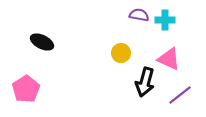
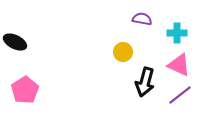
purple semicircle: moved 3 px right, 4 px down
cyan cross: moved 12 px right, 13 px down
black ellipse: moved 27 px left
yellow circle: moved 2 px right, 1 px up
pink triangle: moved 10 px right, 6 px down
pink pentagon: moved 1 px left, 1 px down
